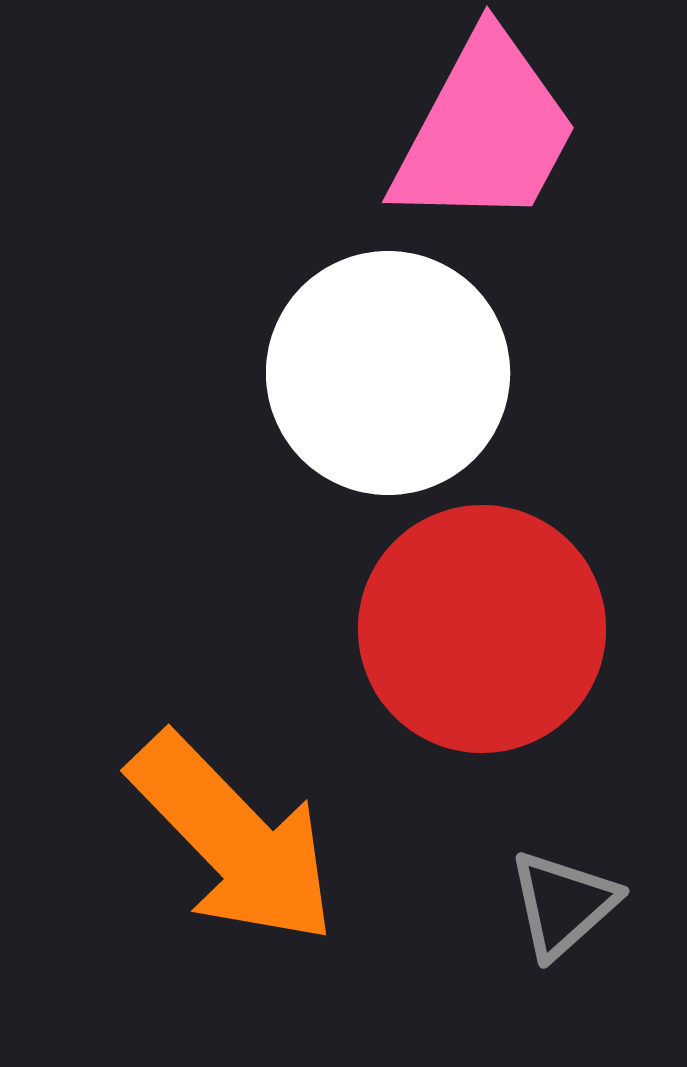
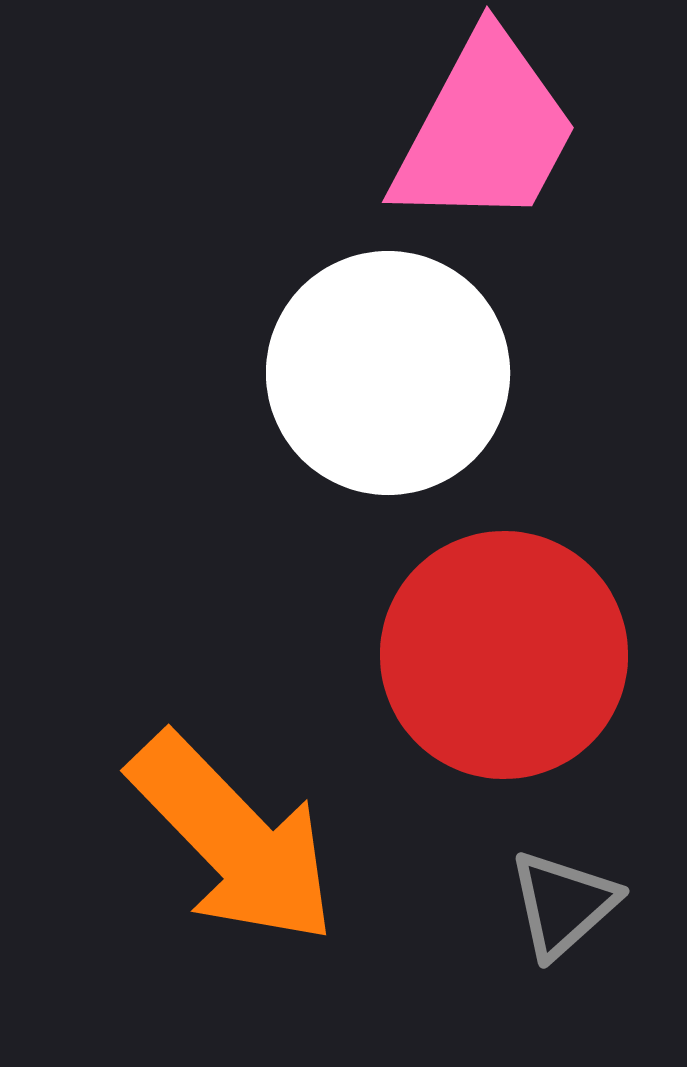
red circle: moved 22 px right, 26 px down
